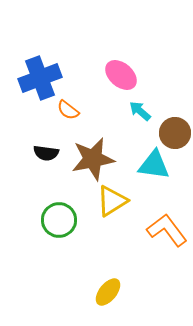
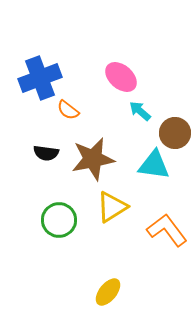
pink ellipse: moved 2 px down
yellow triangle: moved 6 px down
